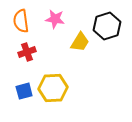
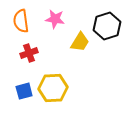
red cross: moved 2 px right, 1 px down
